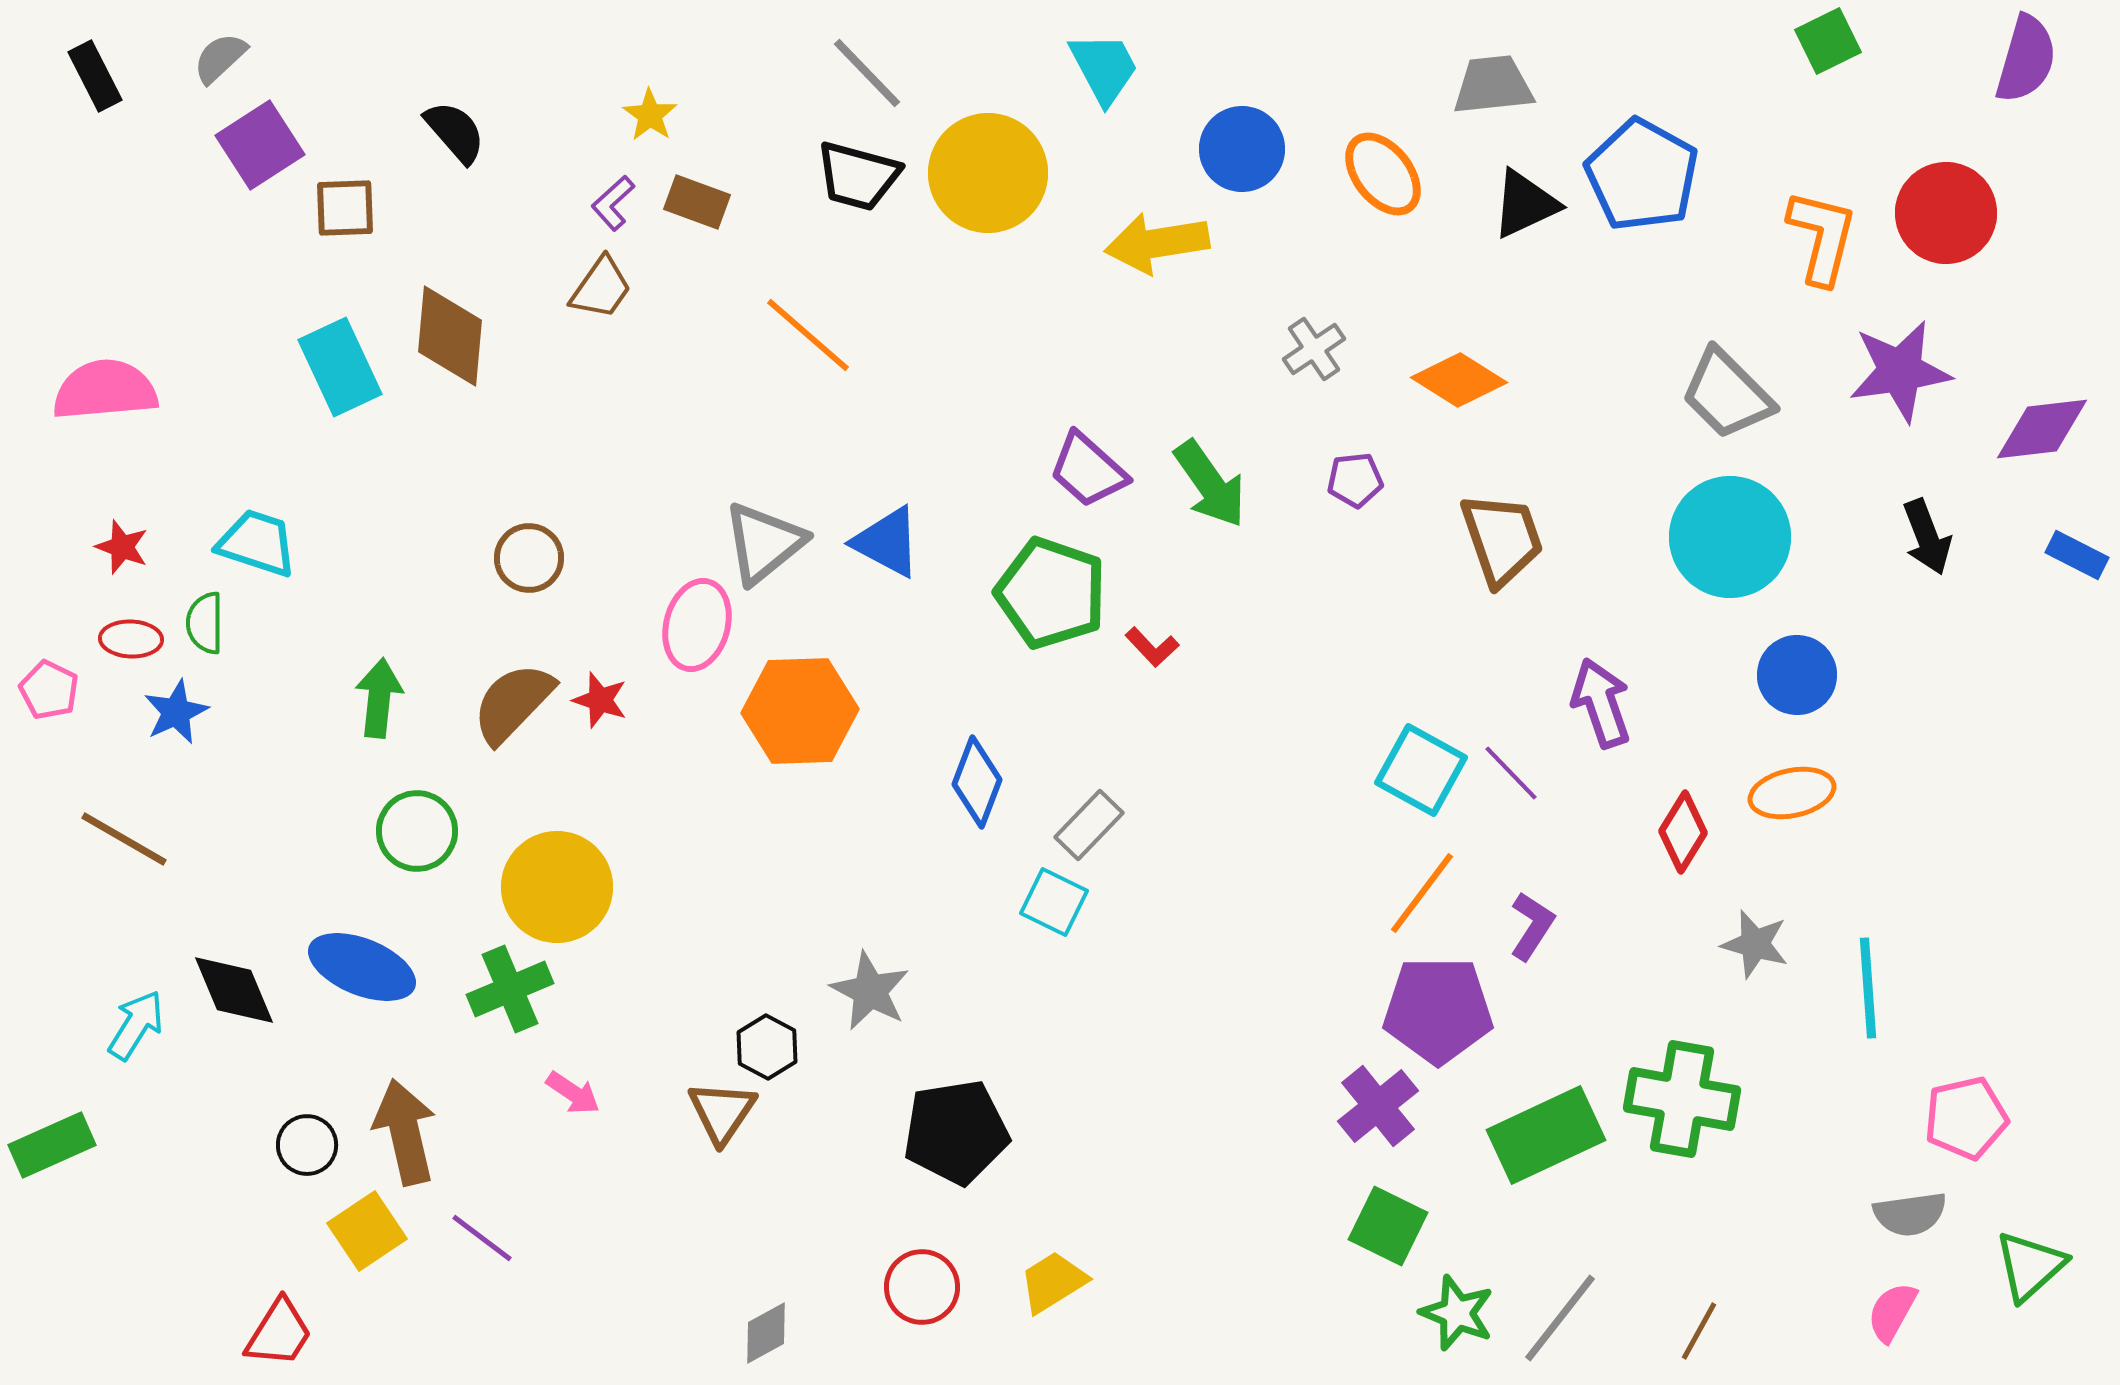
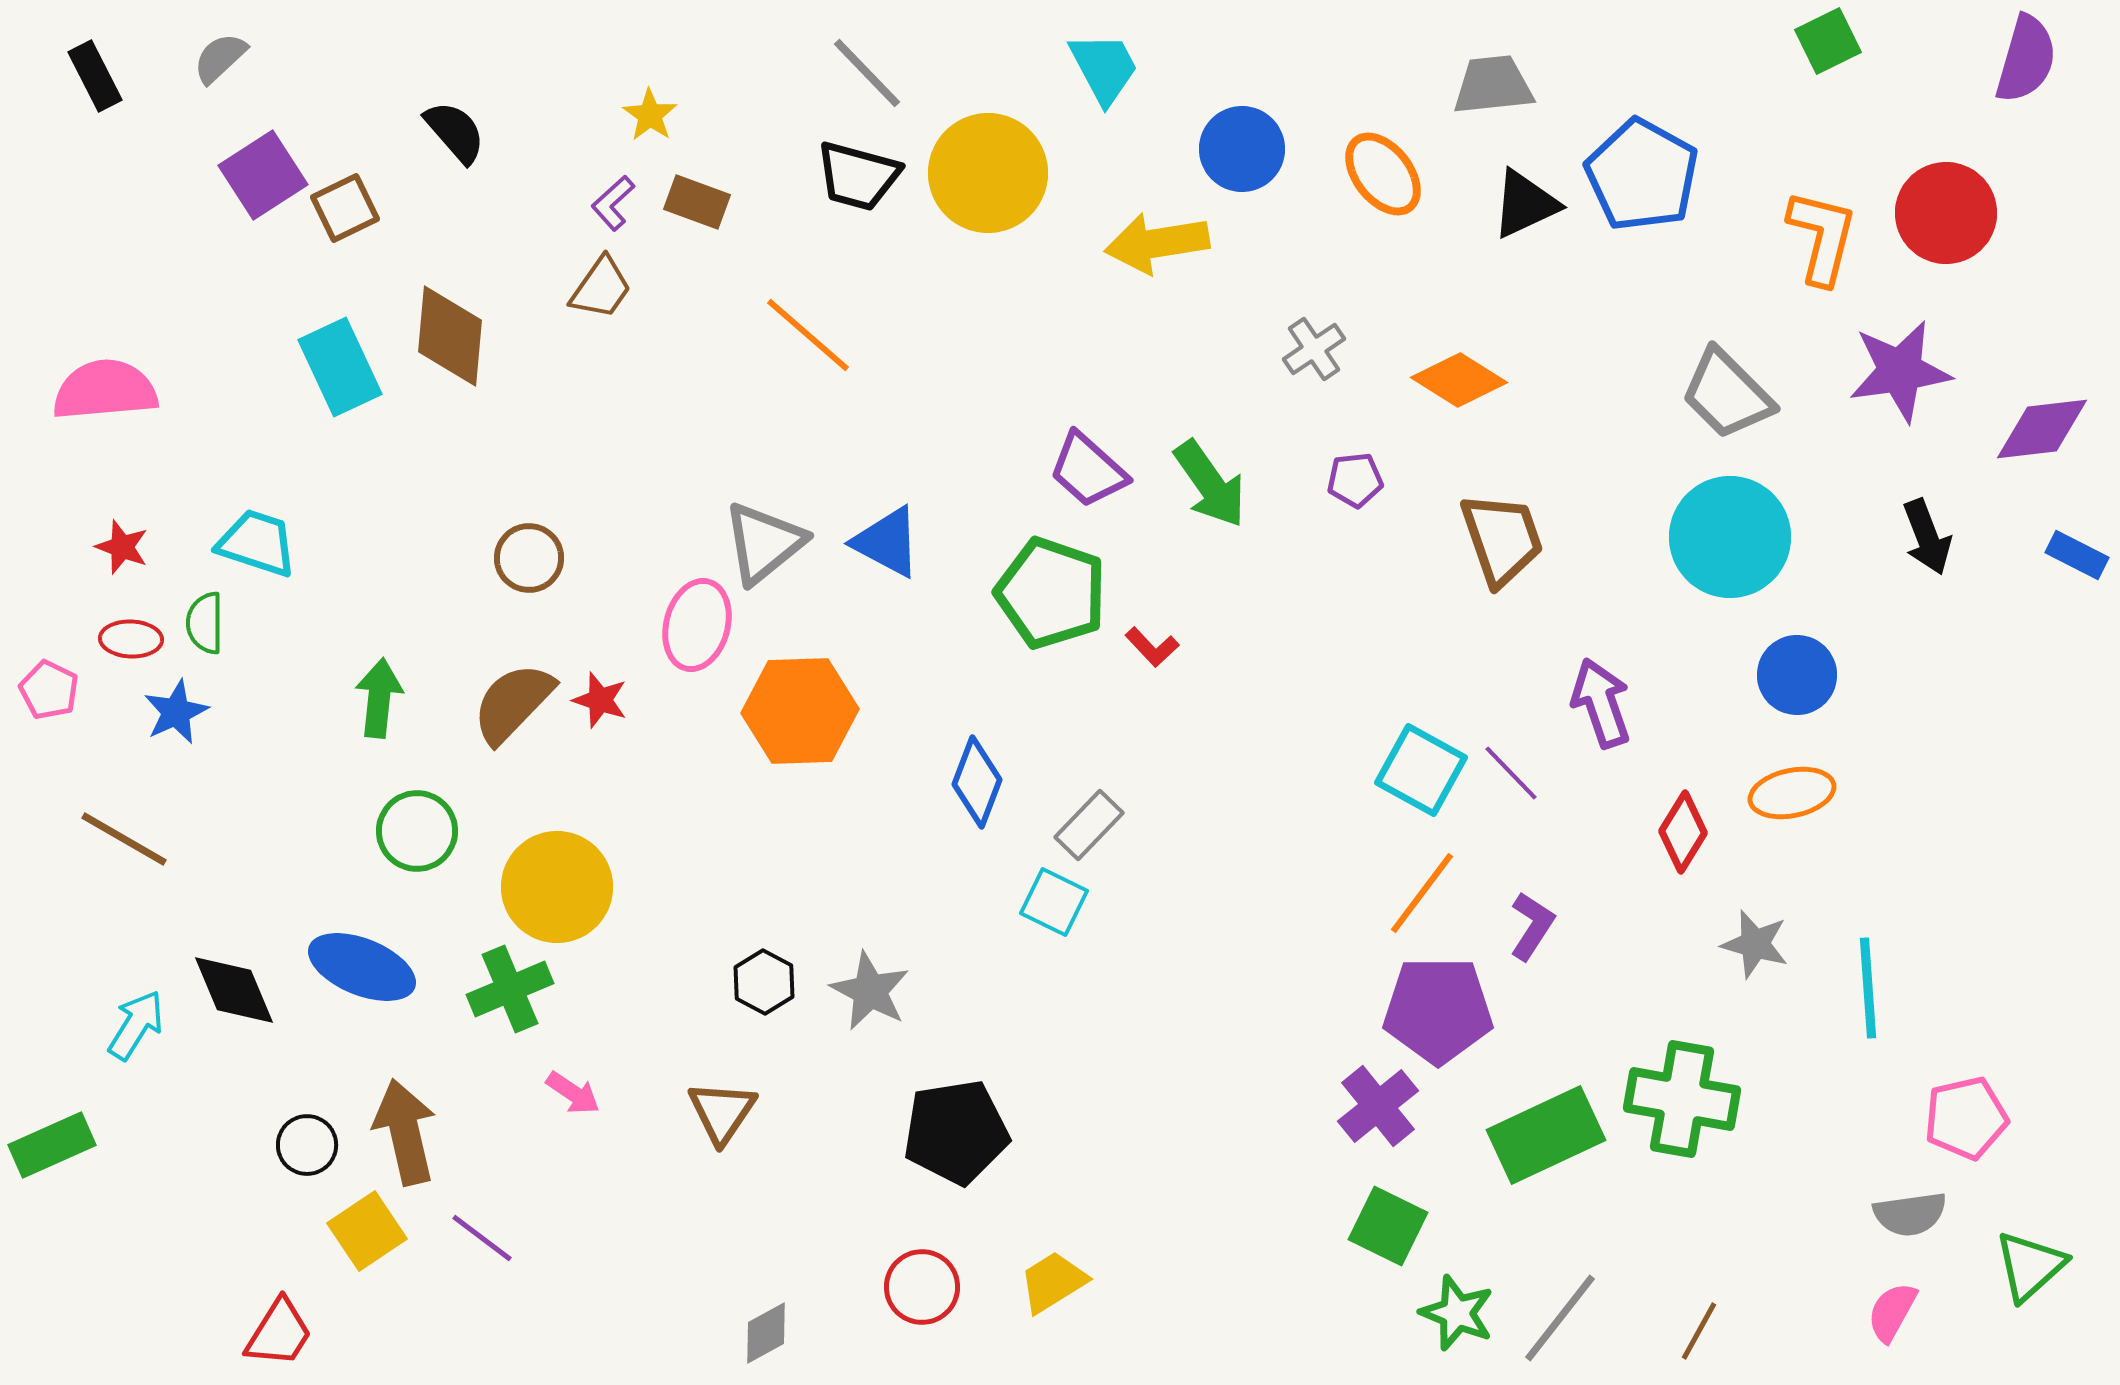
purple square at (260, 145): moved 3 px right, 30 px down
brown square at (345, 208): rotated 24 degrees counterclockwise
black hexagon at (767, 1047): moved 3 px left, 65 px up
